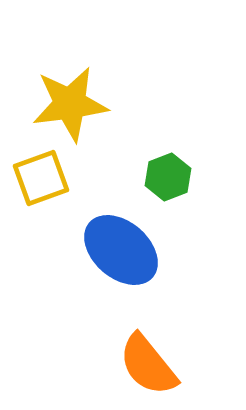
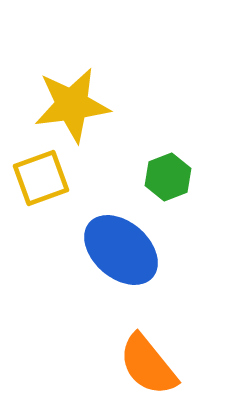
yellow star: moved 2 px right, 1 px down
